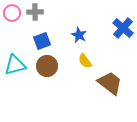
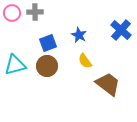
blue cross: moved 2 px left, 2 px down
blue square: moved 6 px right, 2 px down
brown trapezoid: moved 2 px left, 1 px down
